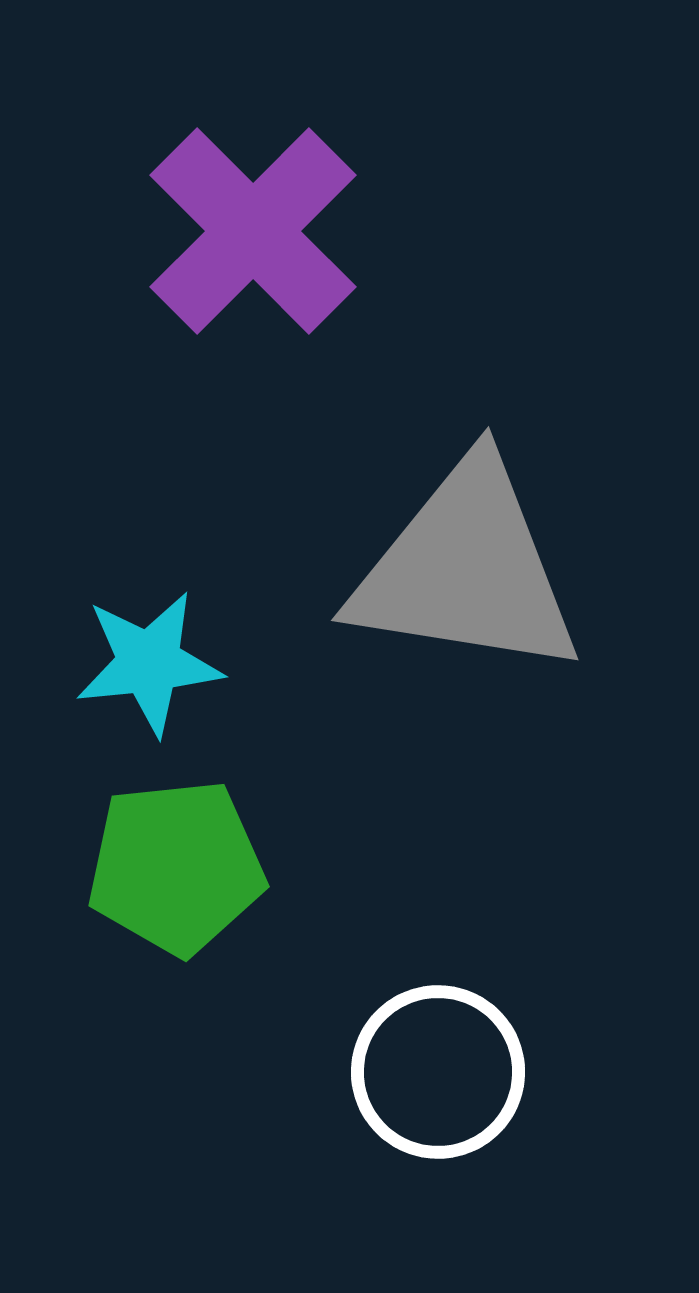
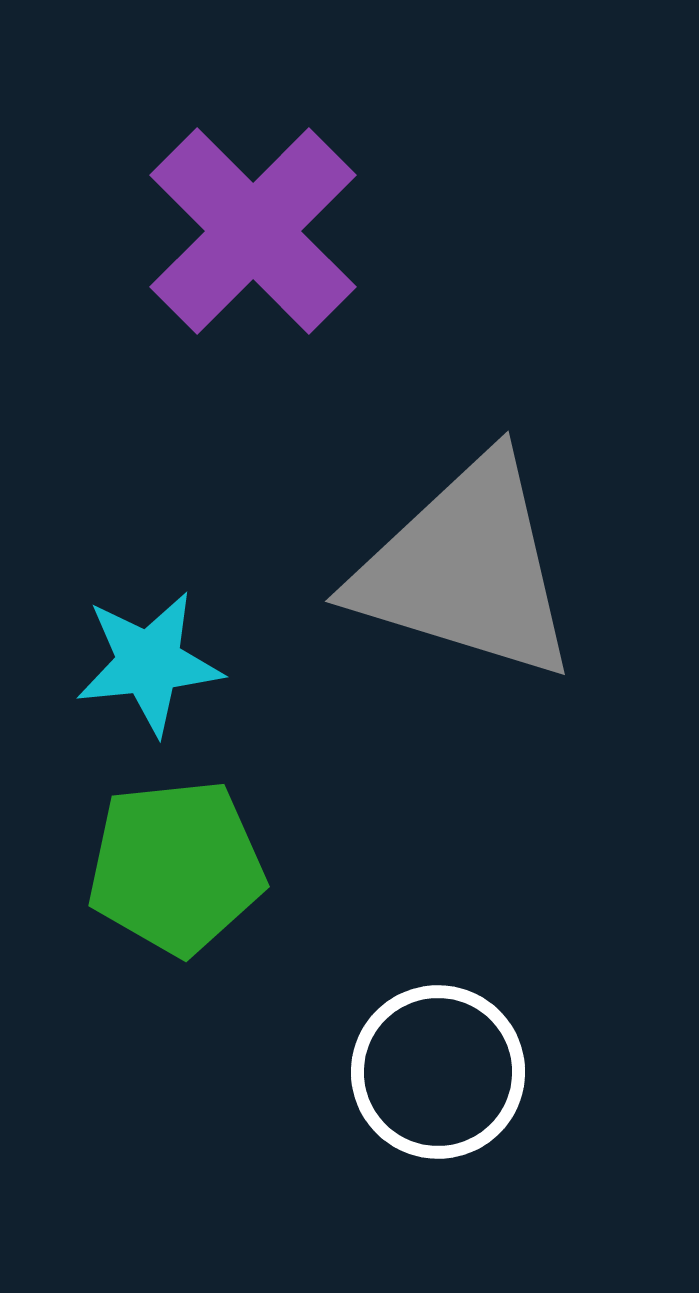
gray triangle: rotated 8 degrees clockwise
